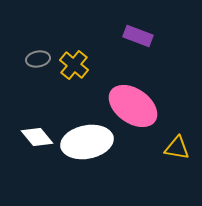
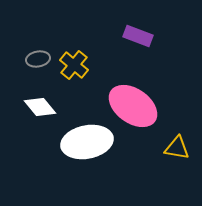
white diamond: moved 3 px right, 30 px up
